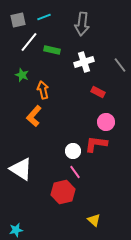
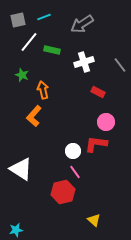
gray arrow: rotated 50 degrees clockwise
